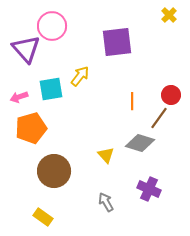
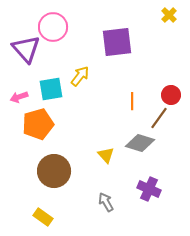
pink circle: moved 1 px right, 1 px down
orange pentagon: moved 7 px right, 4 px up
